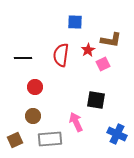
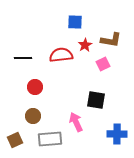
red star: moved 3 px left, 5 px up
red semicircle: rotated 75 degrees clockwise
blue cross: rotated 24 degrees counterclockwise
